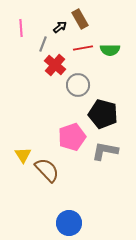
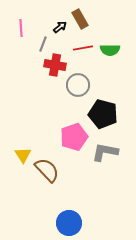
red cross: rotated 30 degrees counterclockwise
pink pentagon: moved 2 px right
gray L-shape: moved 1 px down
